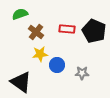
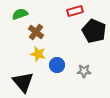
red rectangle: moved 8 px right, 18 px up; rotated 21 degrees counterclockwise
yellow star: moved 2 px left; rotated 21 degrees clockwise
gray star: moved 2 px right, 2 px up
black triangle: moved 2 px right; rotated 15 degrees clockwise
